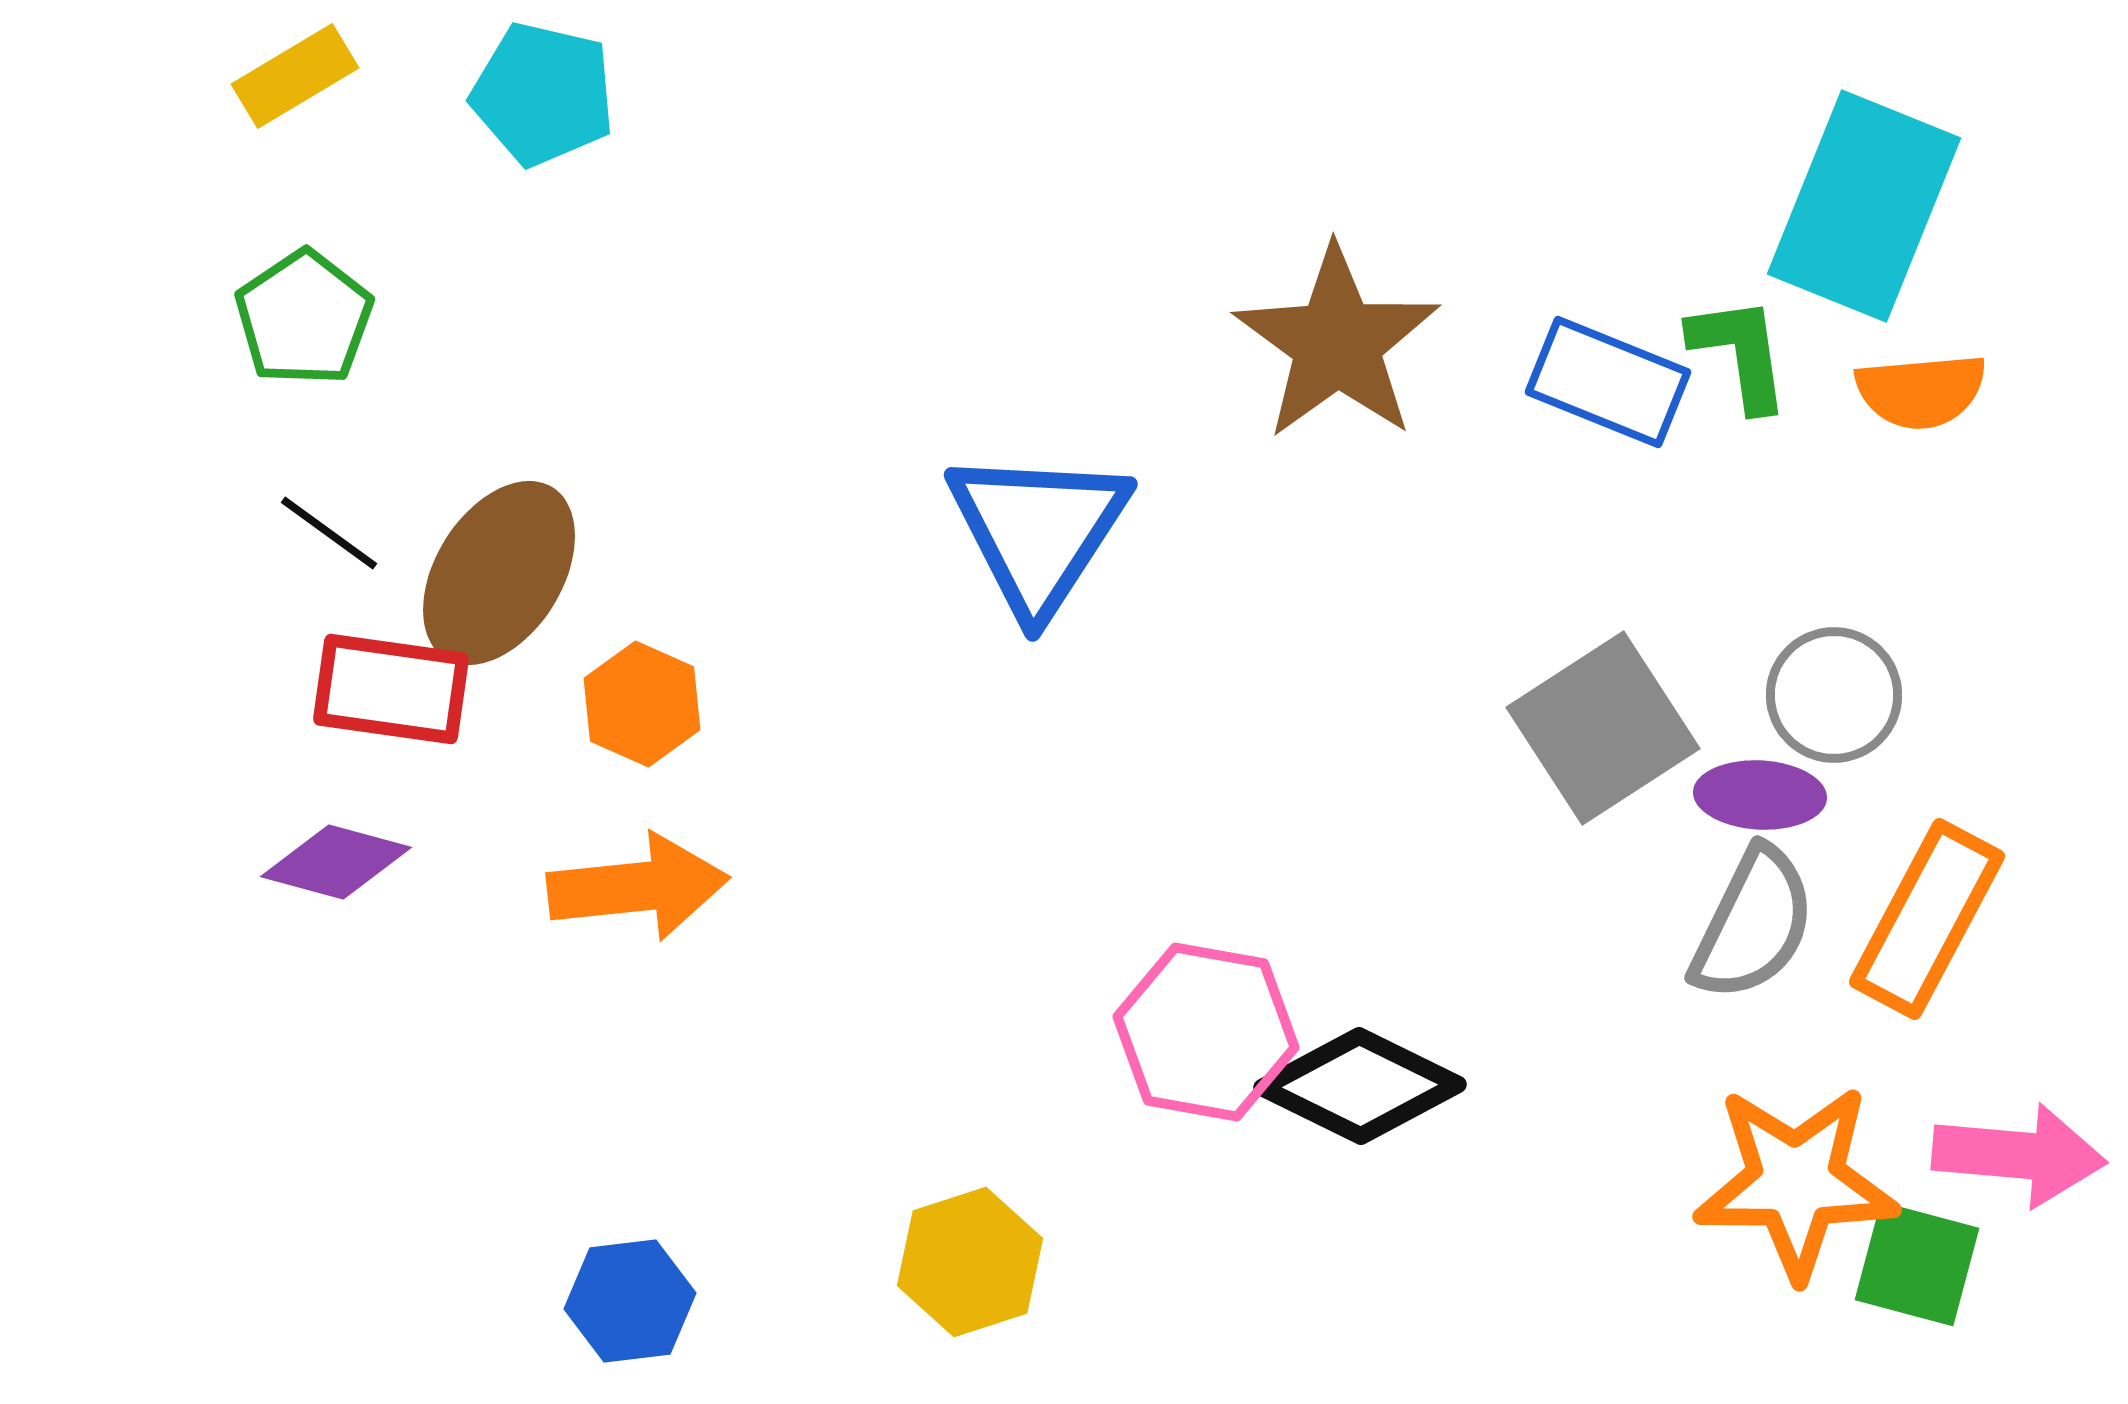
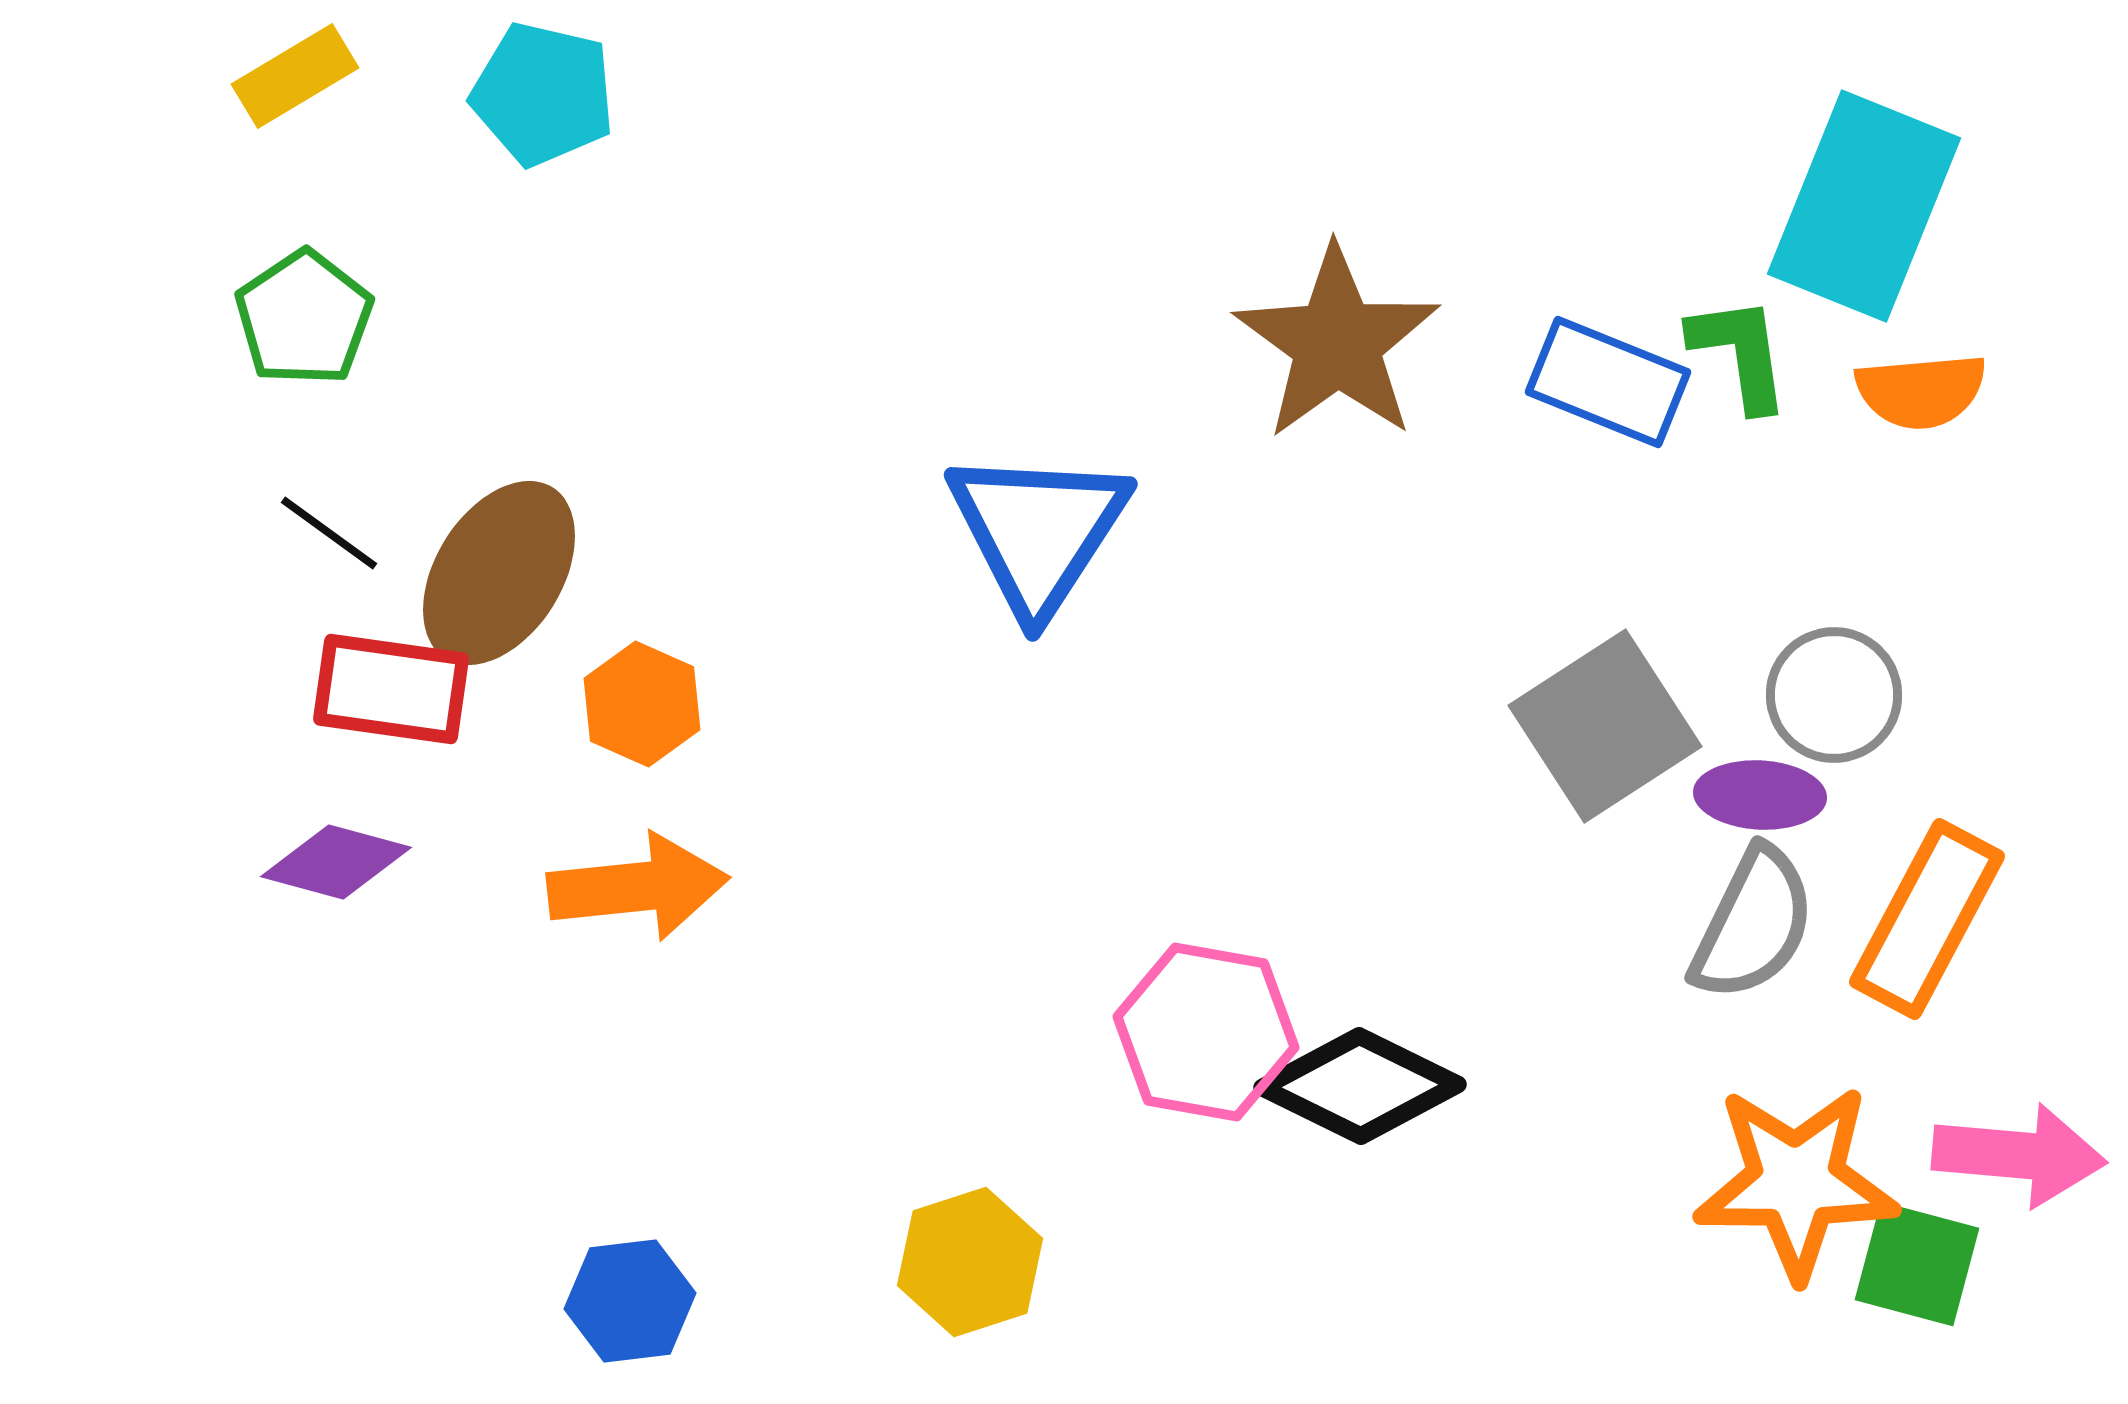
gray square: moved 2 px right, 2 px up
